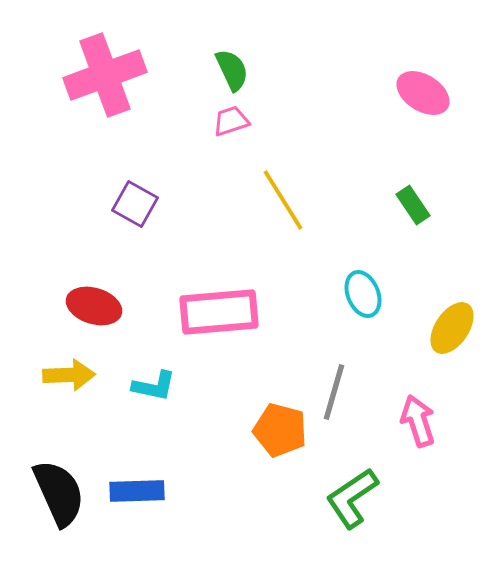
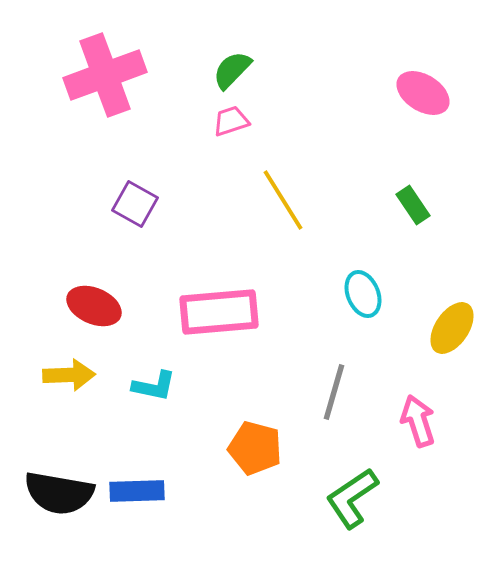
green semicircle: rotated 111 degrees counterclockwise
red ellipse: rotated 6 degrees clockwise
orange pentagon: moved 25 px left, 18 px down
black semicircle: rotated 124 degrees clockwise
